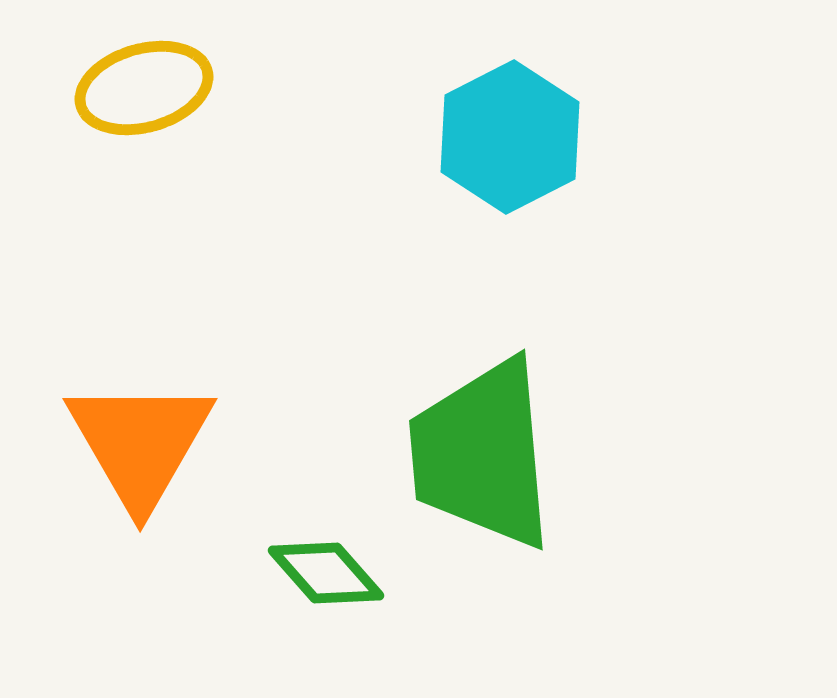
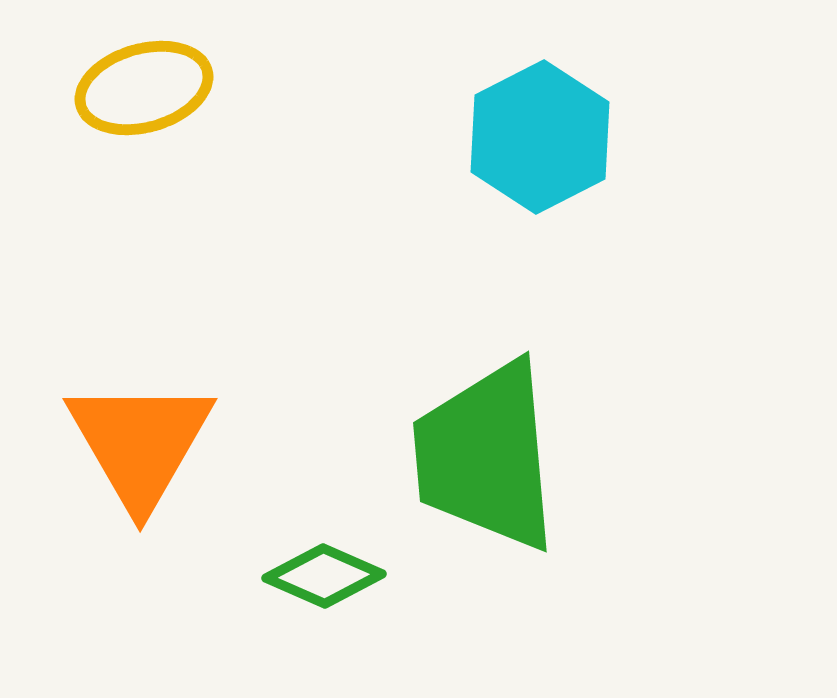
cyan hexagon: moved 30 px right
green trapezoid: moved 4 px right, 2 px down
green diamond: moved 2 px left, 3 px down; rotated 25 degrees counterclockwise
